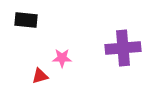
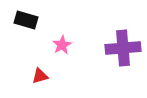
black rectangle: rotated 10 degrees clockwise
pink star: moved 13 px up; rotated 30 degrees counterclockwise
